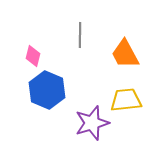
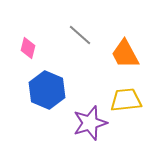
gray line: rotated 50 degrees counterclockwise
pink diamond: moved 5 px left, 8 px up
purple star: moved 2 px left
